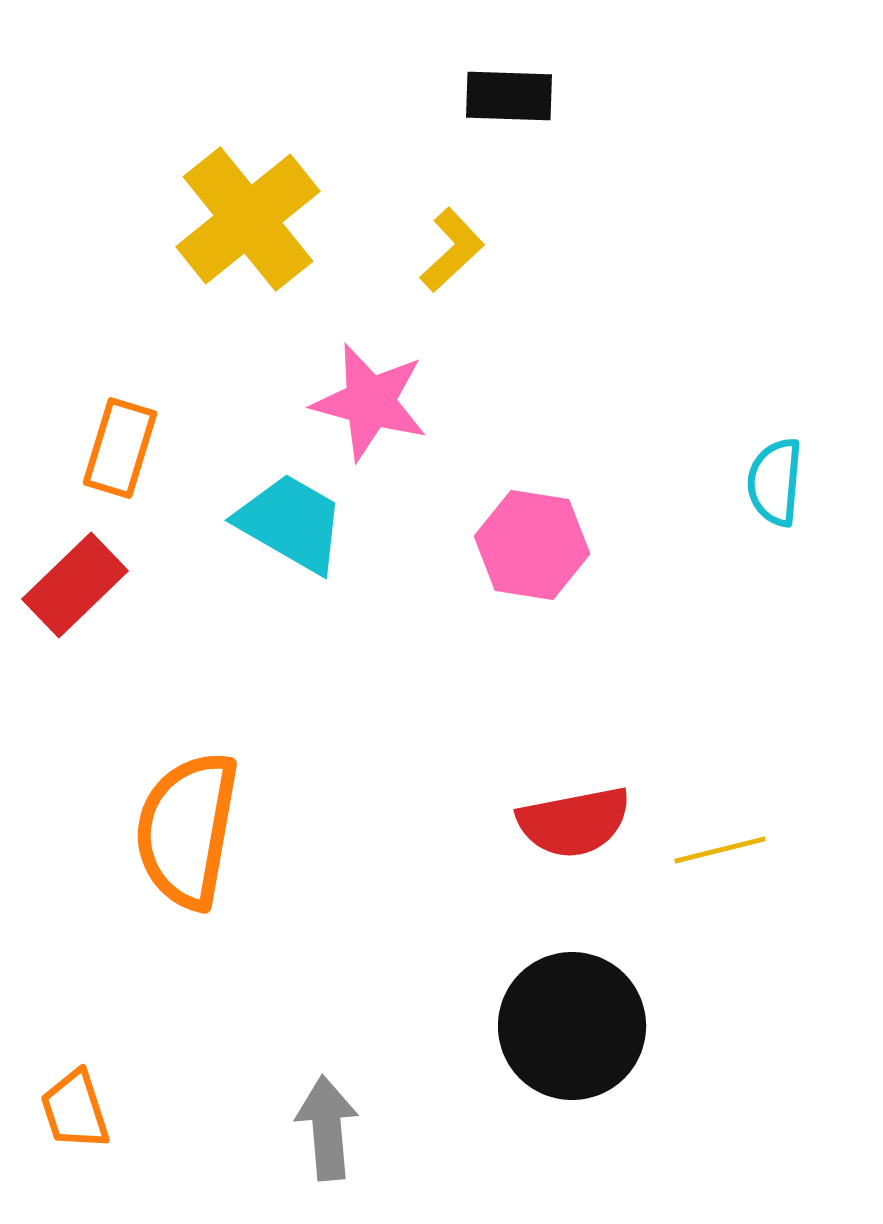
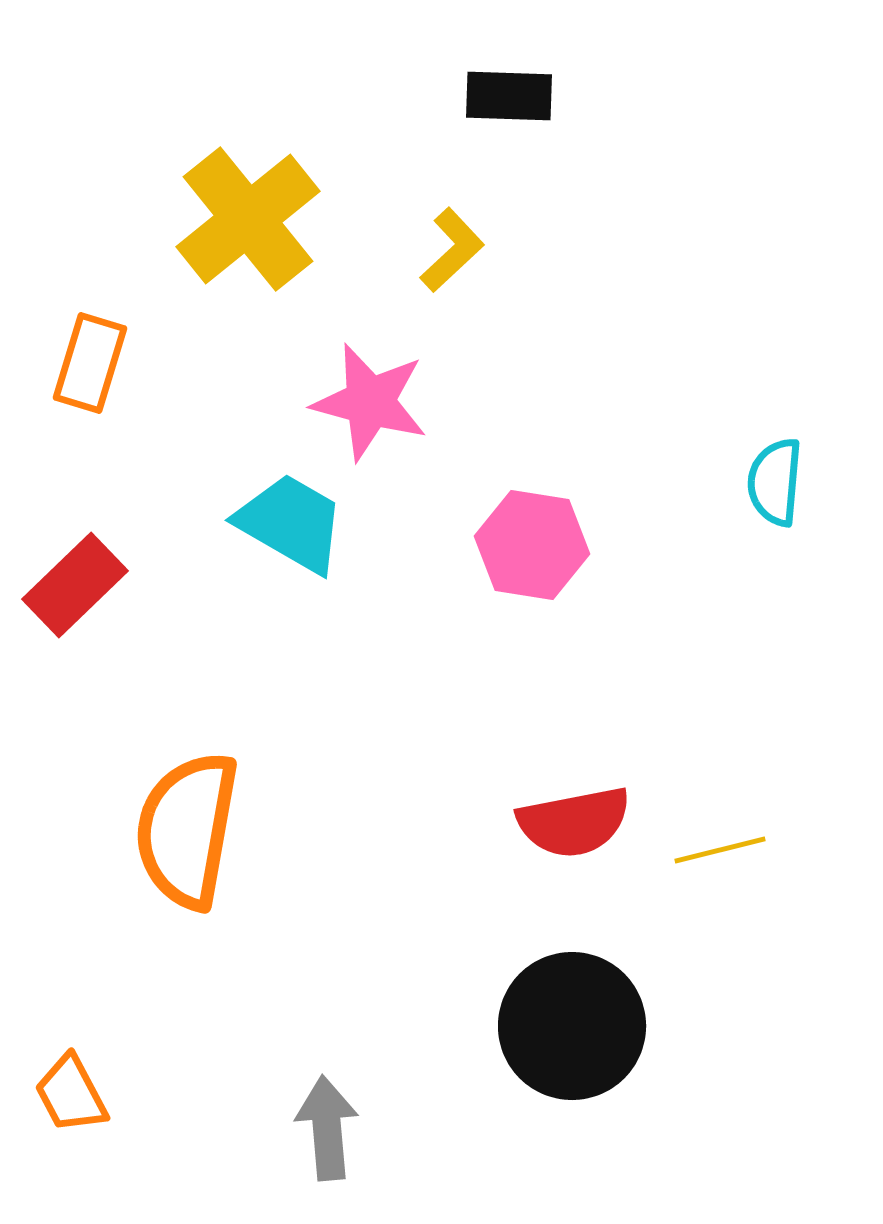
orange rectangle: moved 30 px left, 85 px up
orange trapezoid: moved 4 px left, 16 px up; rotated 10 degrees counterclockwise
